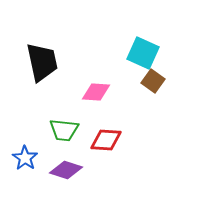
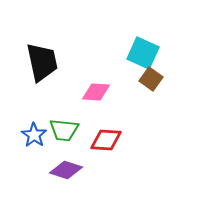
brown square: moved 2 px left, 2 px up
blue star: moved 9 px right, 23 px up
